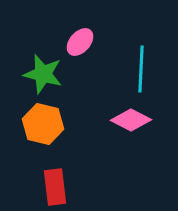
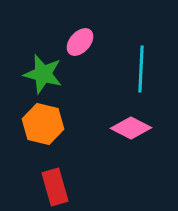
pink diamond: moved 8 px down
red rectangle: rotated 9 degrees counterclockwise
